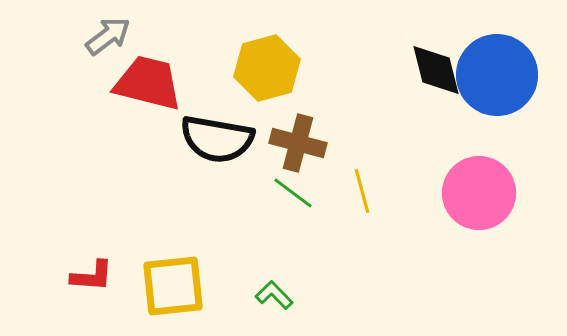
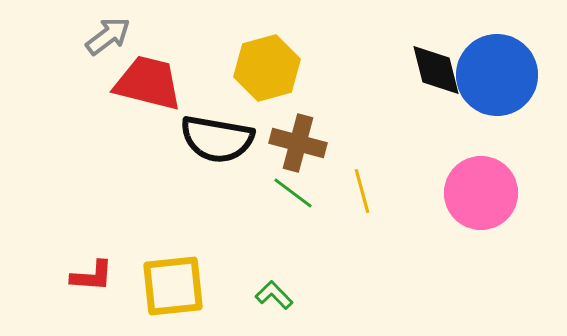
pink circle: moved 2 px right
